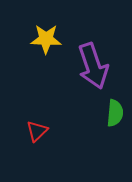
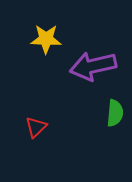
purple arrow: rotated 96 degrees clockwise
red triangle: moved 1 px left, 4 px up
